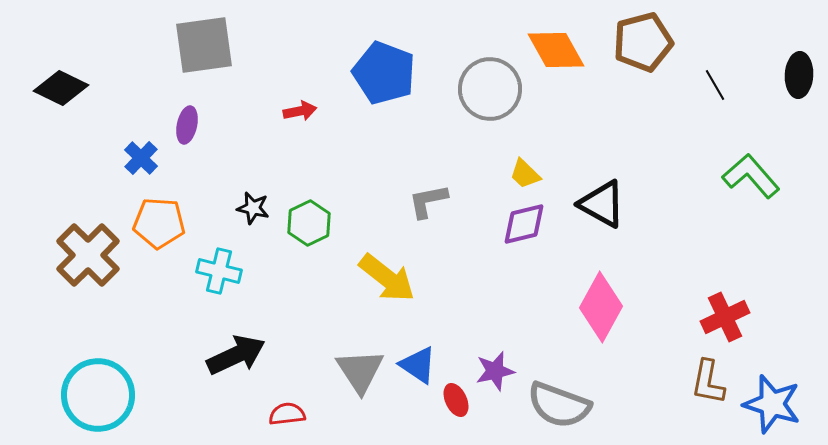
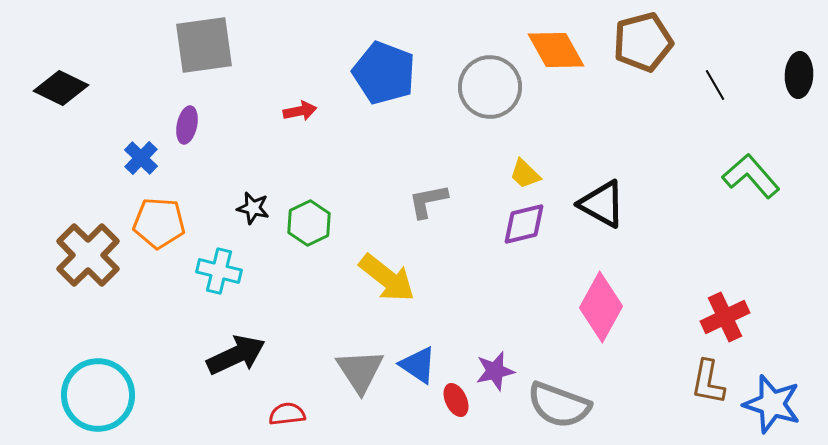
gray circle: moved 2 px up
